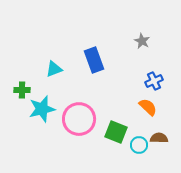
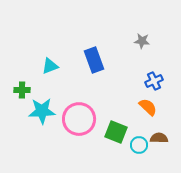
gray star: rotated 21 degrees counterclockwise
cyan triangle: moved 4 px left, 3 px up
cyan star: moved 2 px down; rotated 12 degrees clockwise
